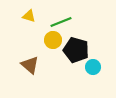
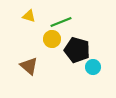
yellow circle: moved 1 px left, 1 px up
black pentagon: moved 1 px right
brown triangle: moved 1 px left, 1 px down
